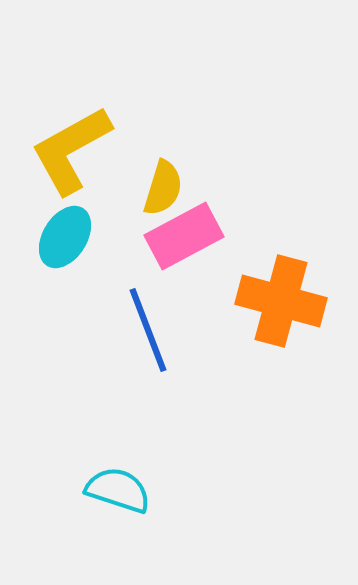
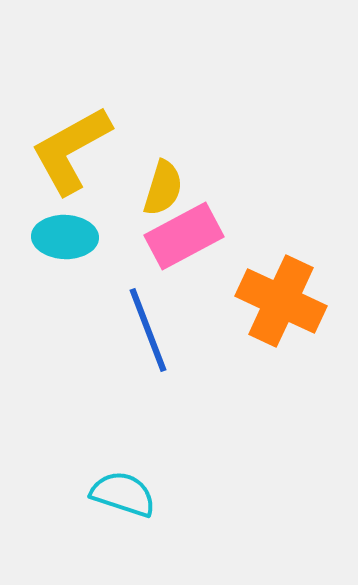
cyan ellipse: rotated 60 degrees clockwise
orange cross: rotated 10 degrees clockwise
cyan semicircle: moved 5 px right, 4 px down
